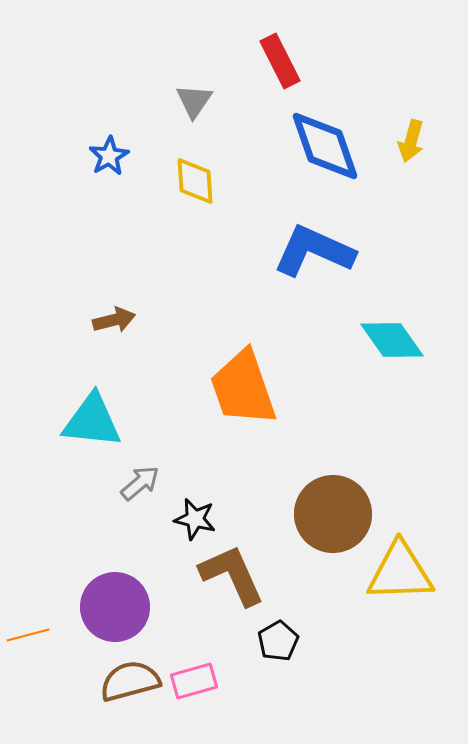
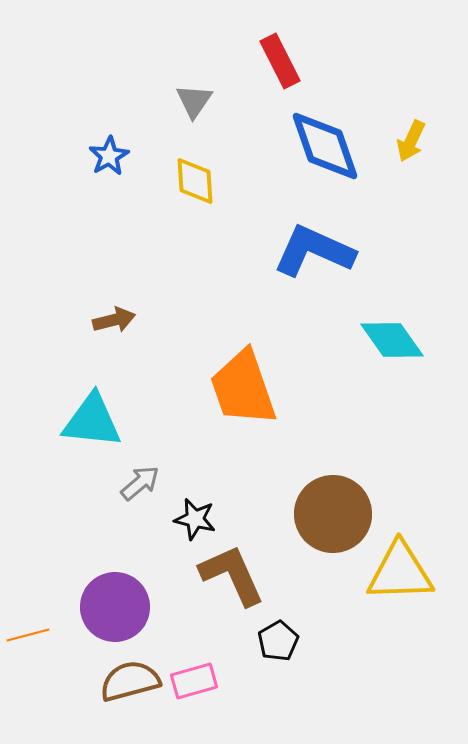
yellow arrow: rotated 9 degrees clockwise
